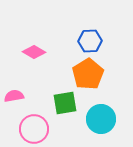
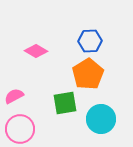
pink diamond: moved 2 px right, 1 px up
pink semicircle: rotated 18 degrees counterclockwise
pink circle: moved 14 px left
